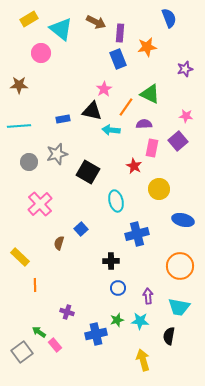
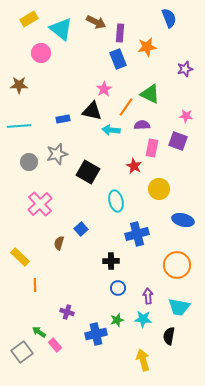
purple semicircle at (144, 124): moved 2 px left, 1 px down
purple square at (178, 141): rotated 30 degrees counterclockwise
orange circle at (180, 266): moved 3 px left, 1 px up
cyan star at (140, 321): moved 3 px right, 2 px up
